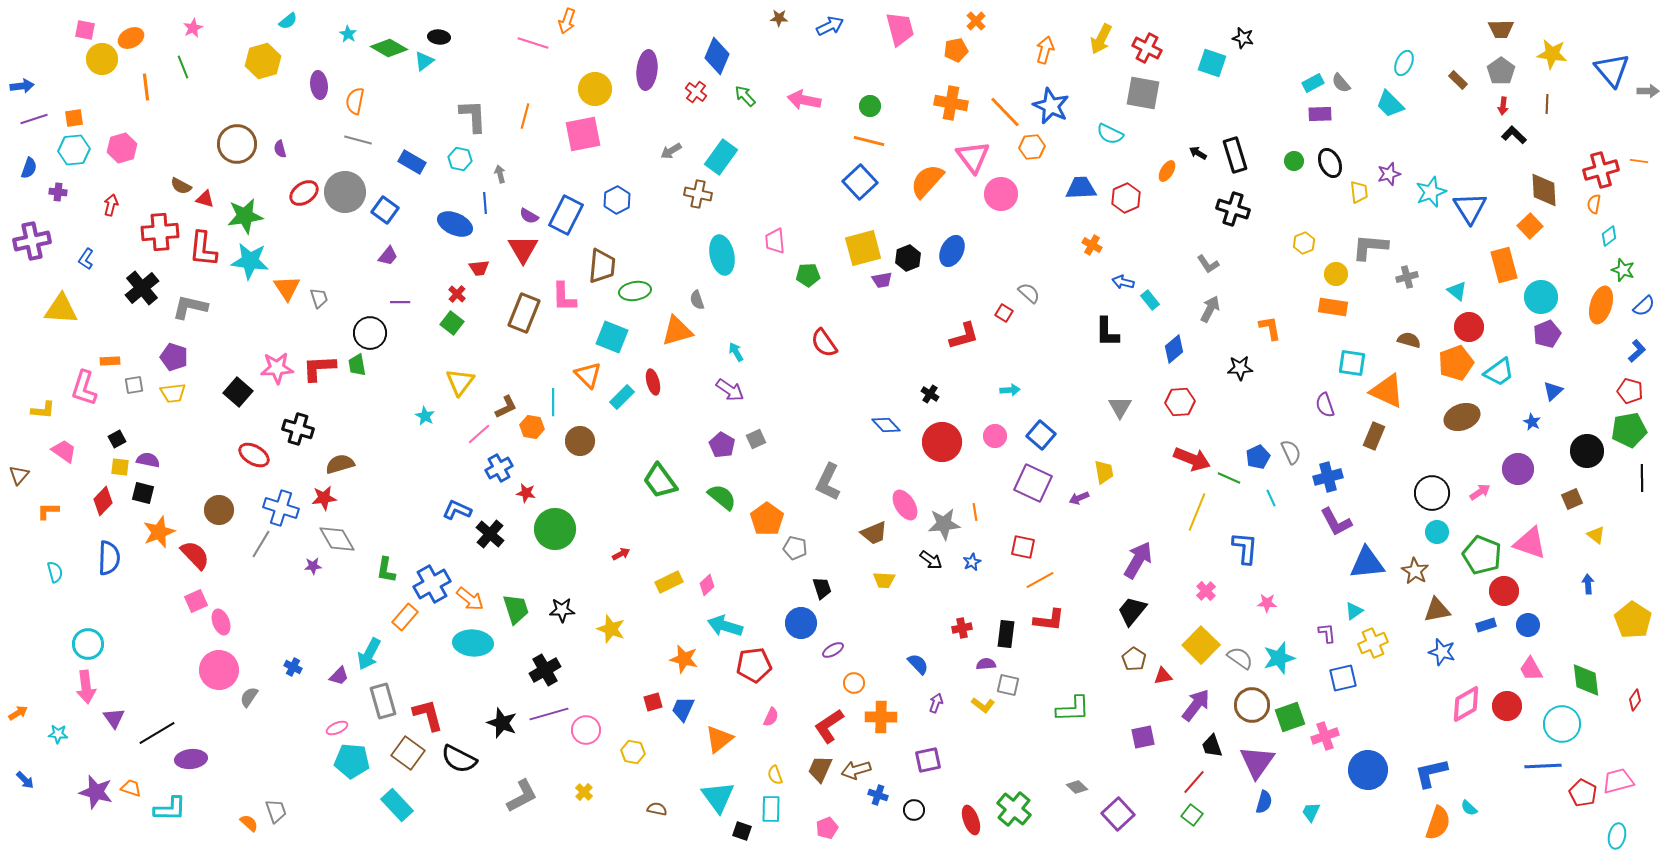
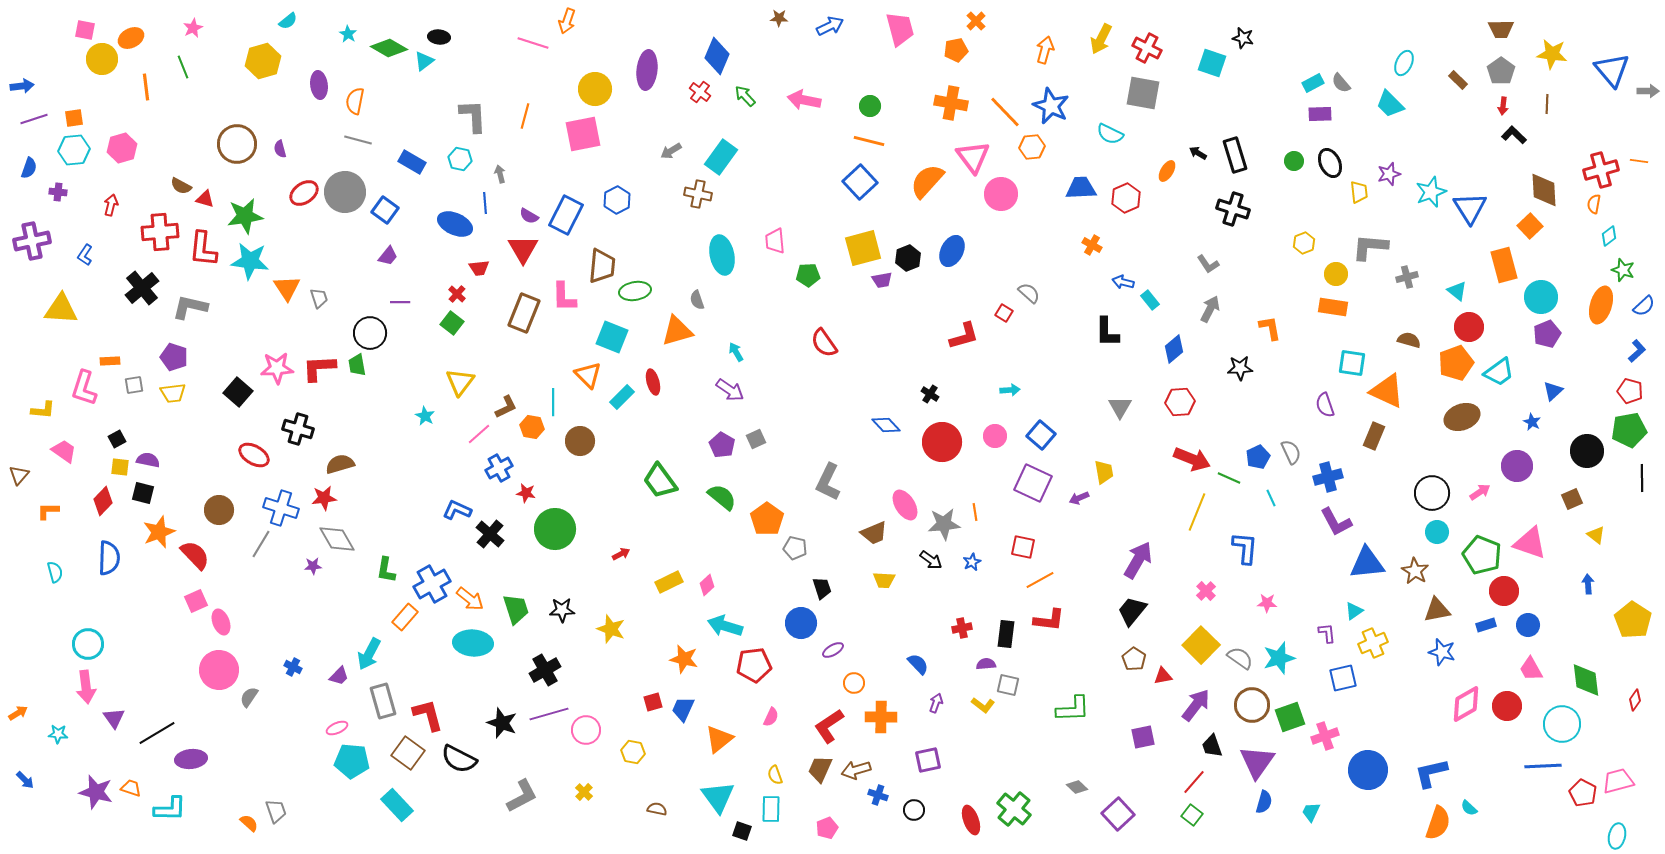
red cross at (696, 92): moved 4 px right
blue L-shape at (86, 259): moved 1 px left, 4 px up
purple circle at (1518, 469): moved 1 px left, 3 px up
